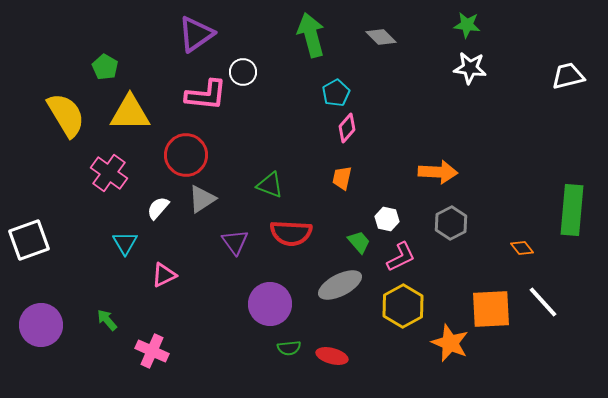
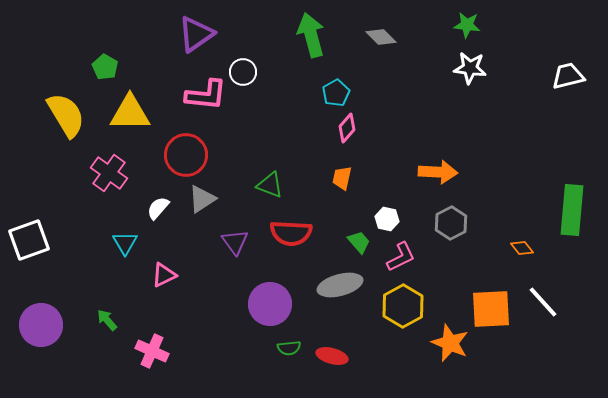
gray ellipse at (340, 285): rotated 12 degrees clockwise
